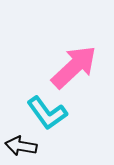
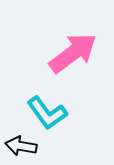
pink arrow: moved 1 px left, 14 px up; rotated 6 degrees clockwise
